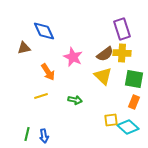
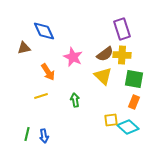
yellow cross: moved 2 px down
green arrow: rotated 112 degrees counterclockwise
